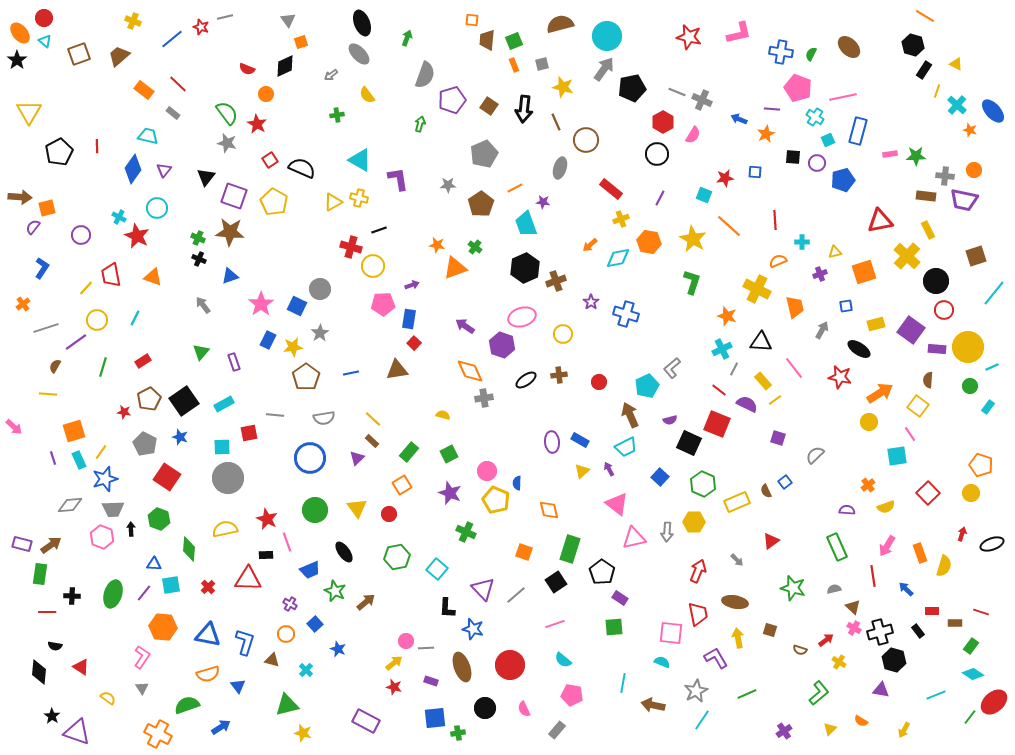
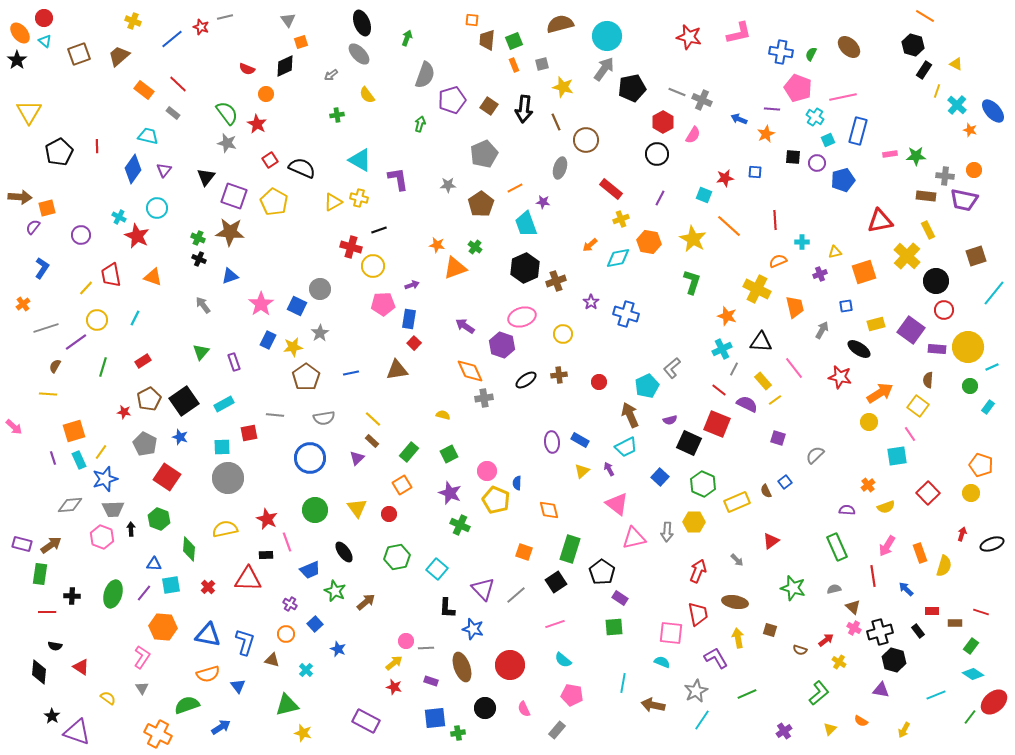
green cross at (466, 532): moved 6 px left, 7 px up
